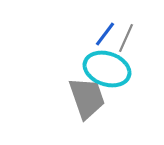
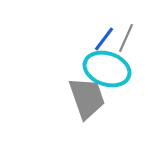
blue line: moved 1 px left, 5 px down
